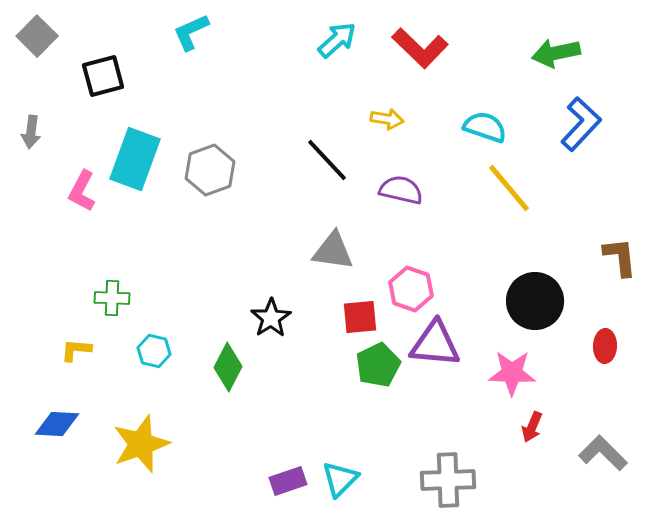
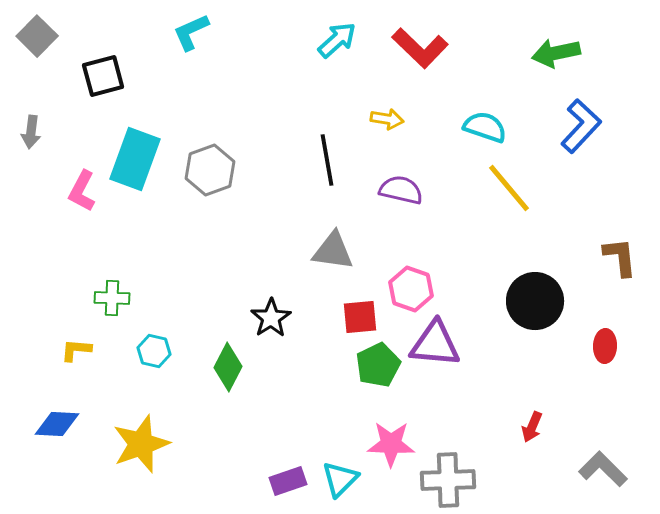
blue L-shape: moved 2 px down
black line: rotated 33 degrees clockwise
pink star: moved 121 px left, 71 px down
gray L-shape: moved 16 px down
